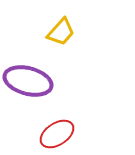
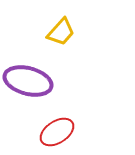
red ellipse: moved 2 px up
